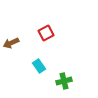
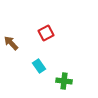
brown arrow: rotated 70 degrees clockwise
green cross: rotated 21 degrees clockwise
